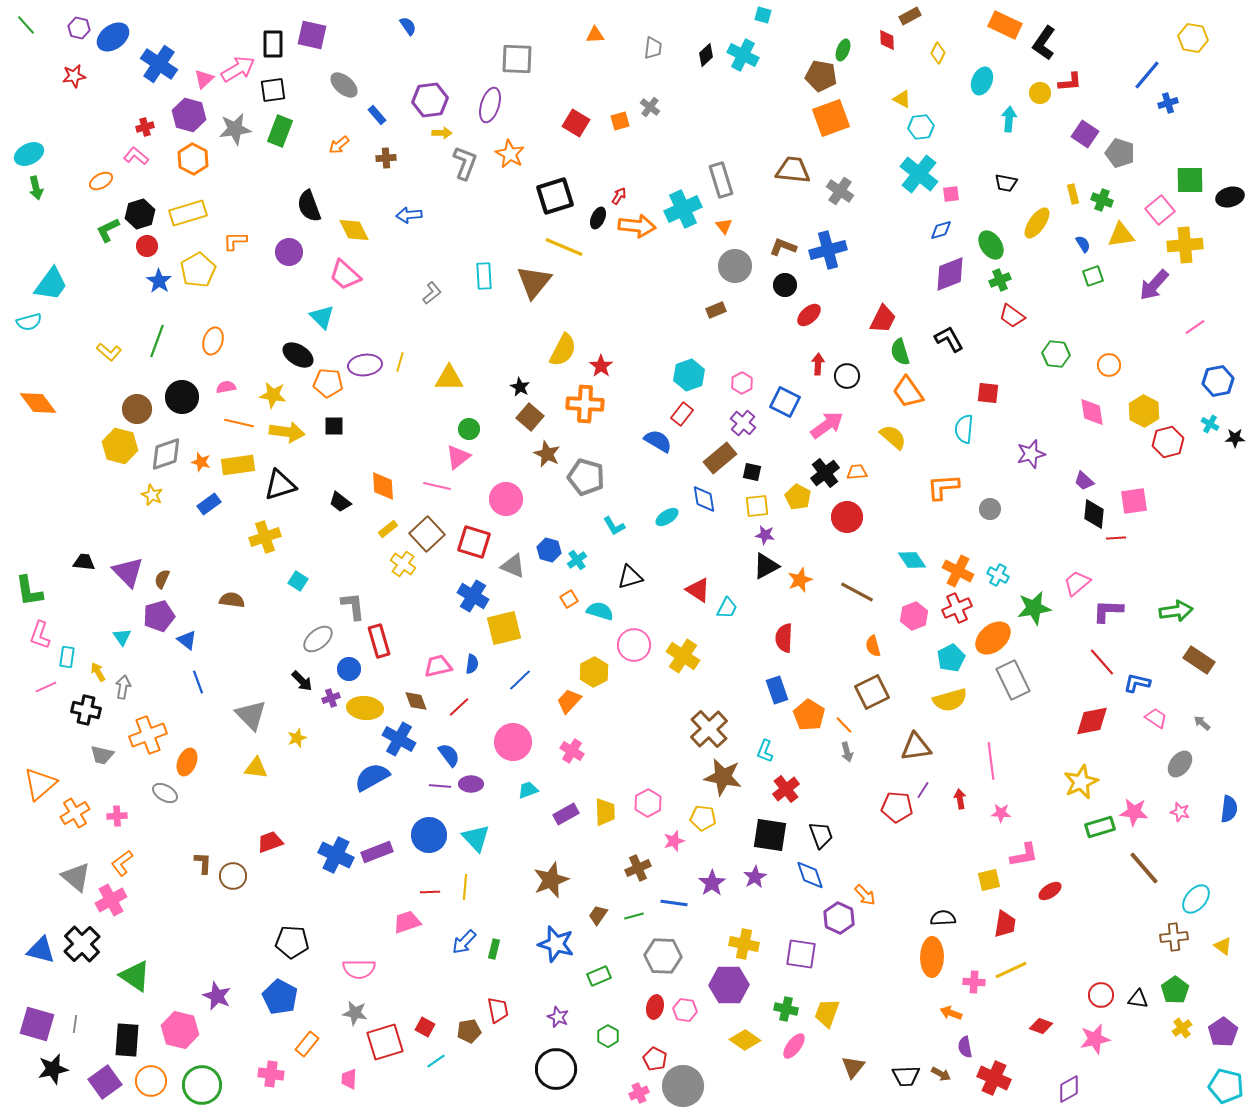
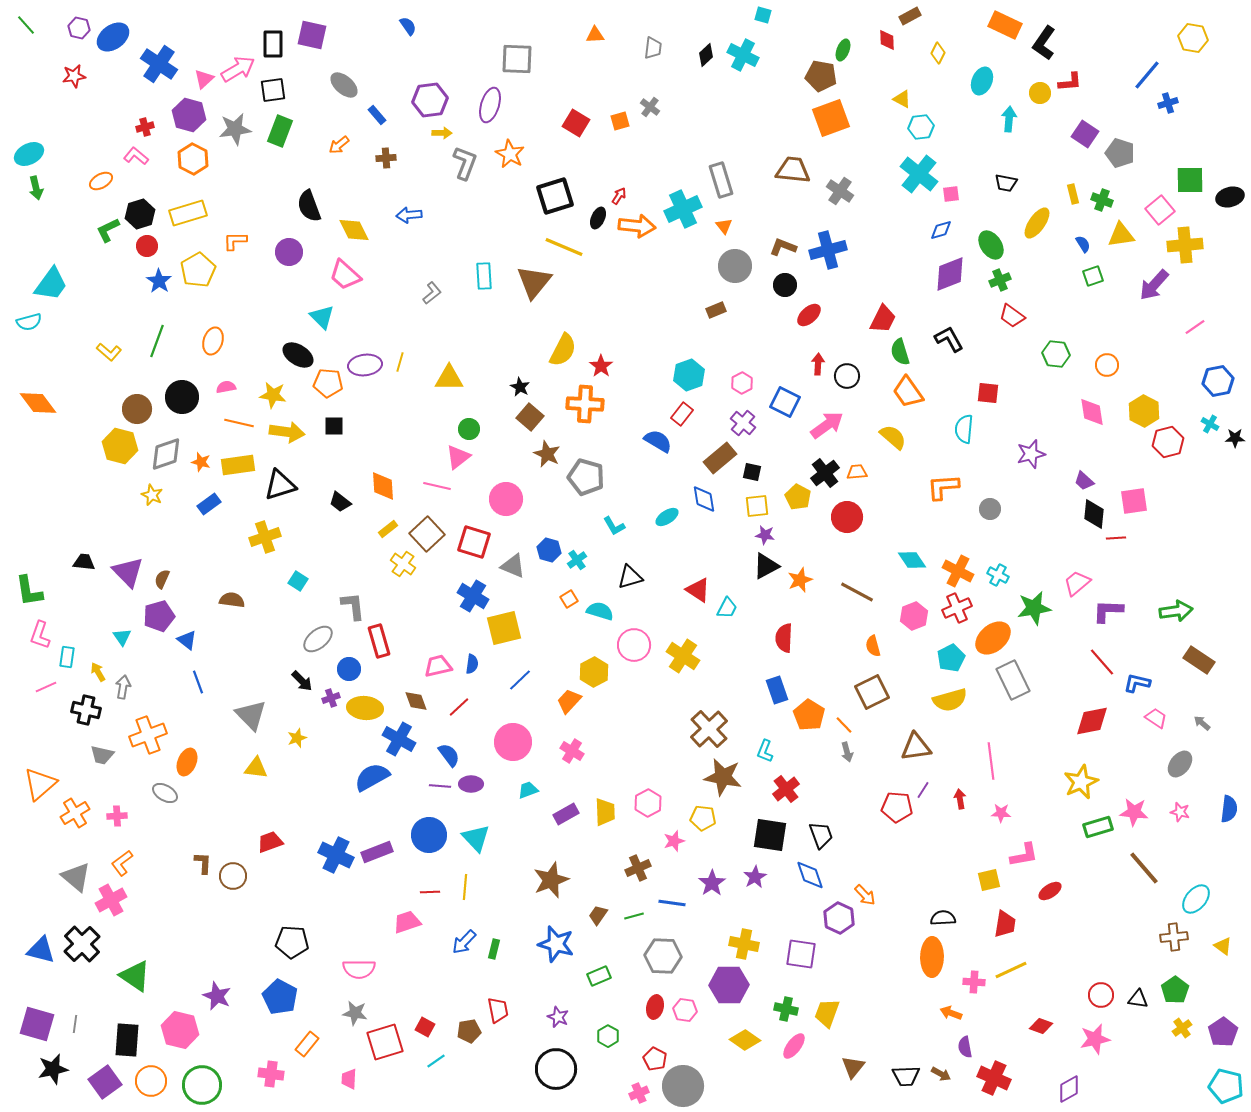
orange circle at (1109, 365): moved 2 px left
green rectangle at (1100, 827): moved 2 px left
blue line at (674, 903): moved 2 px left
